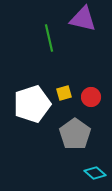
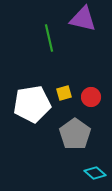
white pentagon: rotated 9 degrees clockwise
